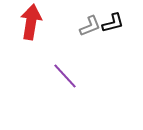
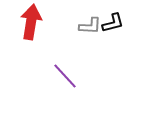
gray L-shape: rotated 25 degrees clockwise
